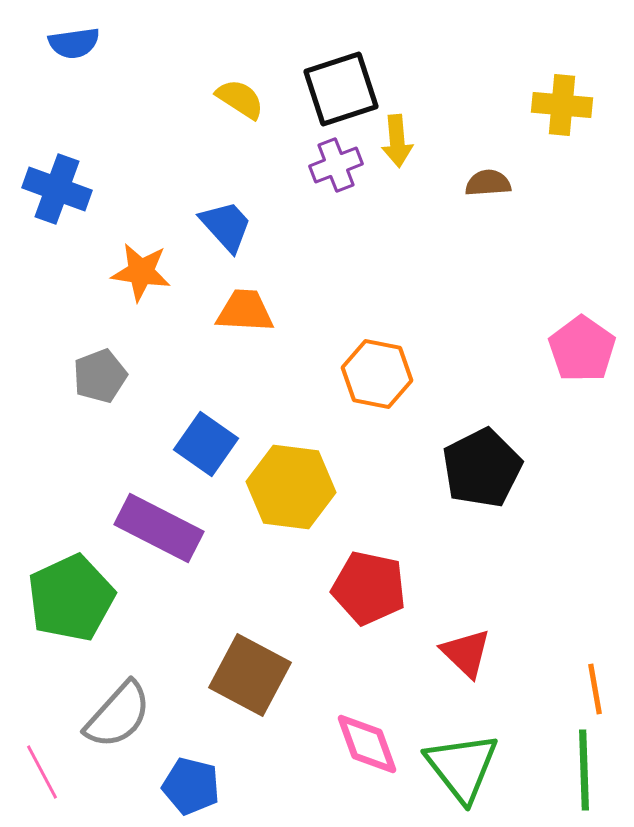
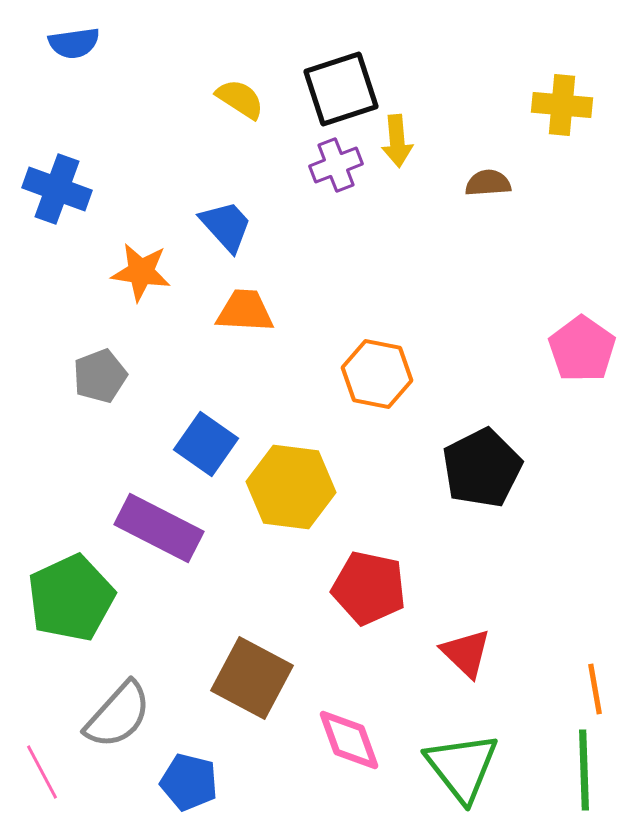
brown square: moved 2 px right, 3 px down
pink diamond: moved 18 px left, 4 px up
blue pentagon: moved 2 px left, 4 px up
